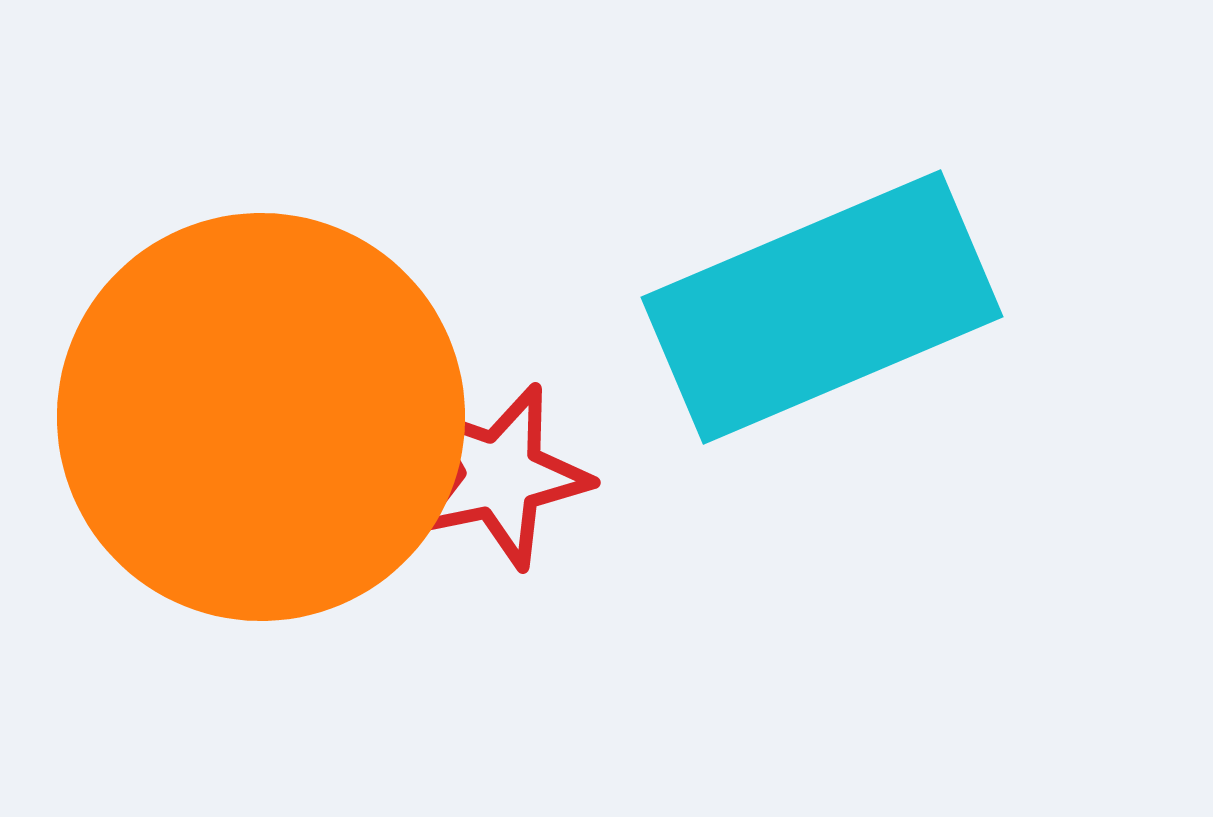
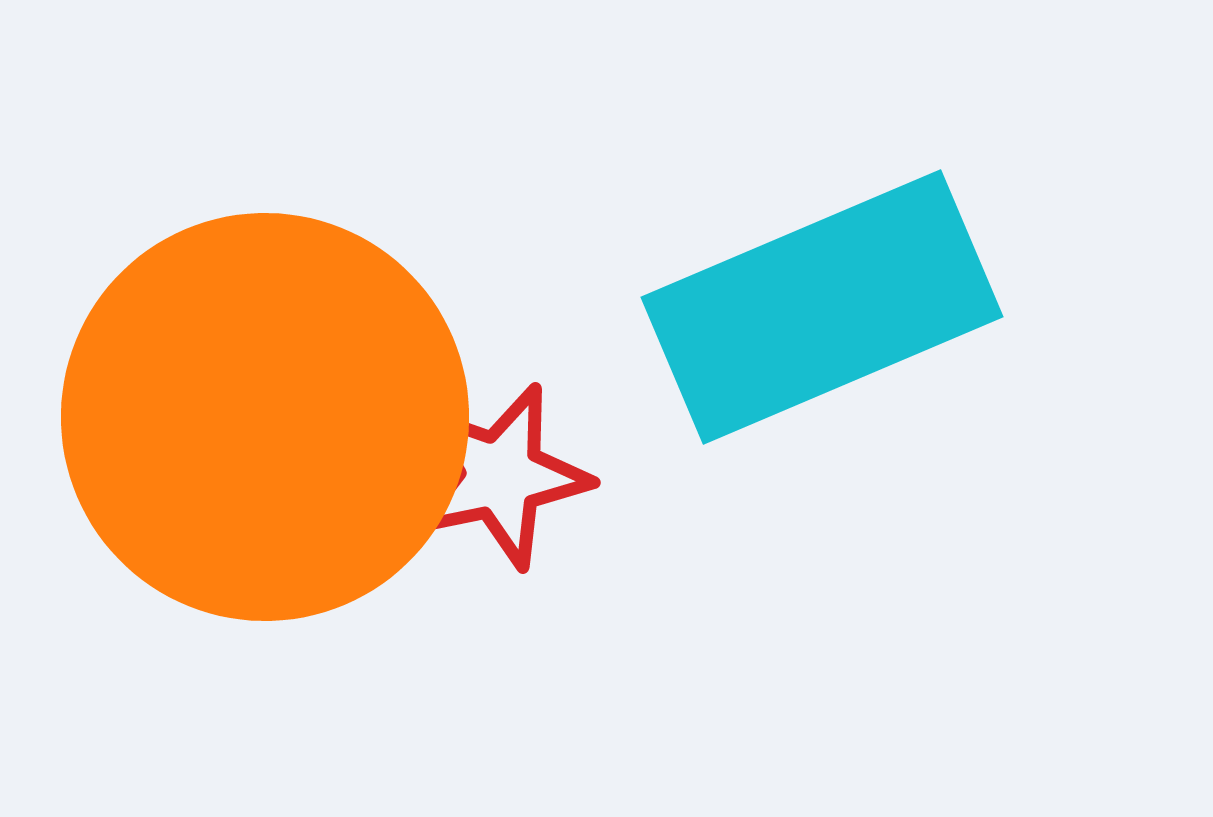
orange circle: moved 4 px right
